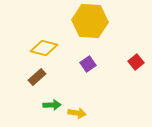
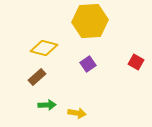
yellow hexagon: rotated 8 degrees counterclockwise
red square: rotated 21 degrees counterclockwise
green arrow: moved 5 px left
